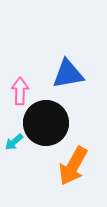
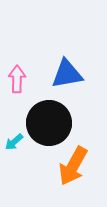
blue triangle: moved 1 px left
pink arrow: moved 3 px left, 12 px up
black circle: moved 3 px right
